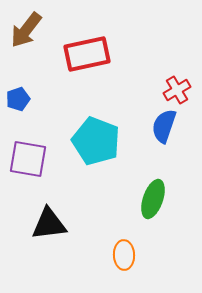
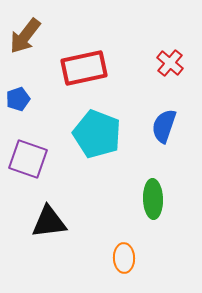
brown arrow: moved 1 px left, 6 px down
red rectangle: moved 3 px left, 14 px down
red cross: moved 7 px left, 27 px up; rotated 20 degrees counterclockwise
cyan pentagon: moved 1 px right, 7 px up
purple square: rotated 9 degrees clockwise
green ellipse: rotated 21 degrees counterclockwise
black triangle: moved 2 px up
orange ellipse: moved 3 px down
